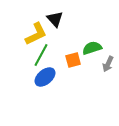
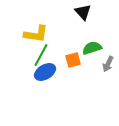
black triangle: moved 28 px right, 7 px up
yellow L-shape: rotated 35 degrees clockwise
blue ellipse: moved 5 px up; rotated 10 degrees clockwise
